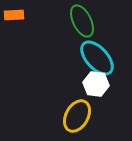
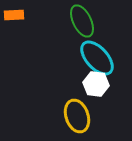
yellow ellipse: rotated 48 degrees counterclockwise
